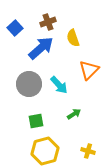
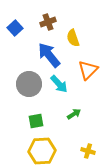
blue arrow: moved 8 px right, 7 px down; rotated 88 degrees counterclockwise
orange triangle: moved 1 px left
cyan arrow: moved 1 px up
yellow hexagon: moved 3 px left; rotated 12 degrees clockwise
